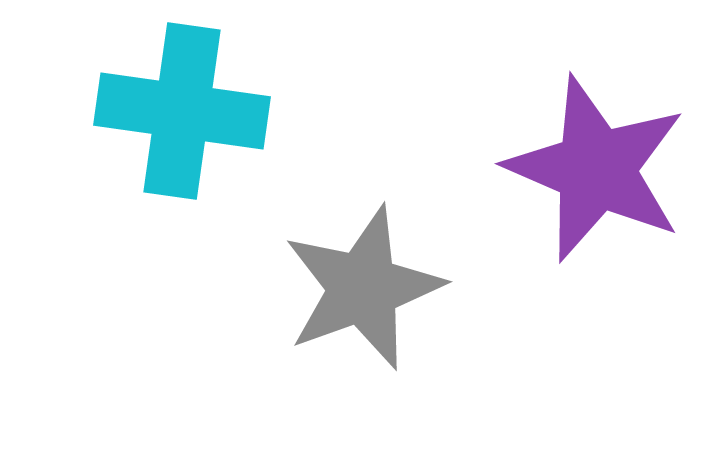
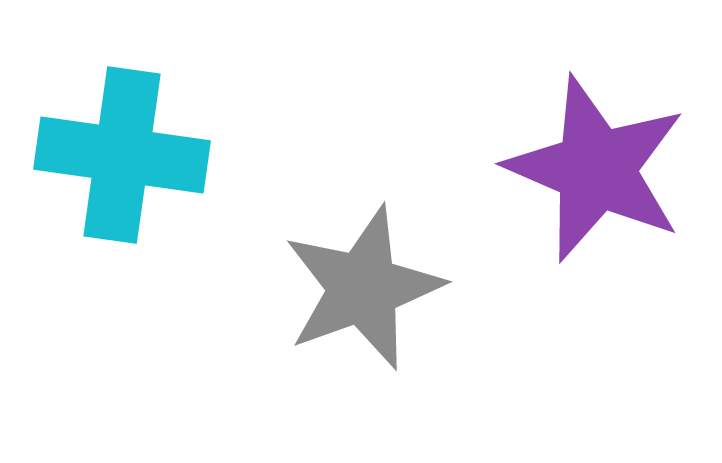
cyan cross: moved 60 px left, 44 px down
